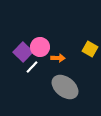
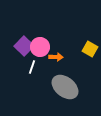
purple square: moved 1 px right, 6 px up
orange arrow: moved 2 px left, 1 px up
white line: rotated 24 degrees counterclockwise
